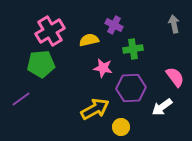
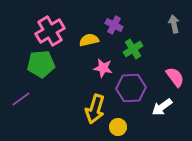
green cross: rotated 24 degrees counterclockwise
yellow arrow: rotated 136 degrees clockwise
yellow circle: moved 3 px left
